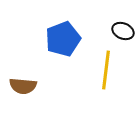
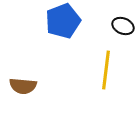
black ellipse: moved 5 px up
blue pentagon: moved 18 px up
